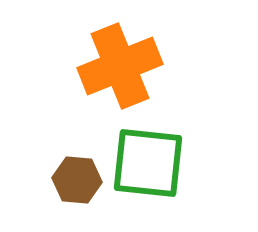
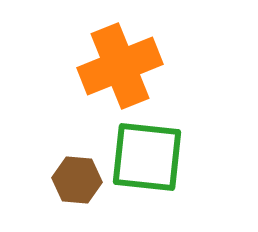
green square: moved 1 px left, 6 px up
